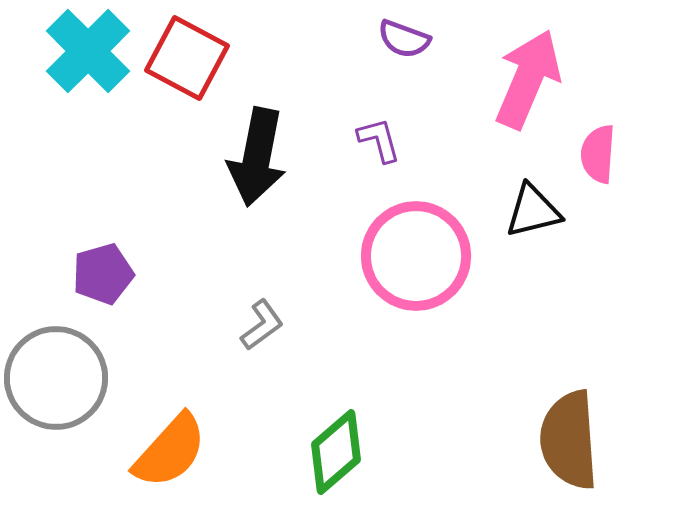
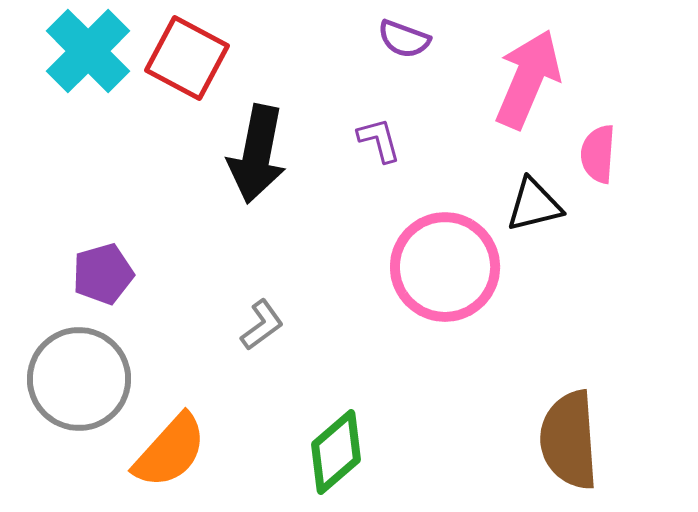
black arrow: moved 3 px up
black triangle: moved 1 px right, 6 px up
pink circle: moved 29 px right, 11 px down
gray circle: moved 23 px right, 1 px down
